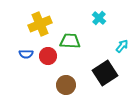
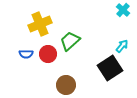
cyan cross: moved 24 px right, 8 px up
green trapezoid: rotated 45 degrees counterclockwise
red circle: moved 2 px up
black square: moved 5 px right, 5 px up
